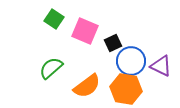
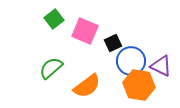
green square: rotated 18 degrees clockwise
orange hexagon: moved 13 px right, 4 px up
